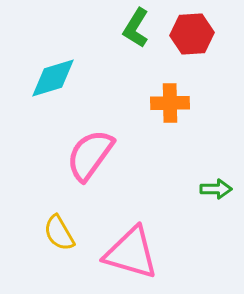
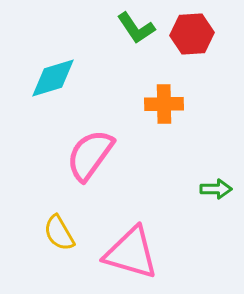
green L-shape: rotated 66 degrees counterclockwise
orange cross: moved 6 px left, 1 px down
